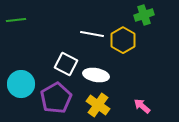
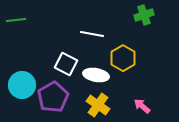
yellow hexagon: moved 18 px down
cyan circle: moved 1 px right, 1 px down
purple pentagon: moved 3 px left, 1 px up
